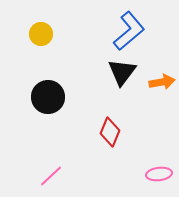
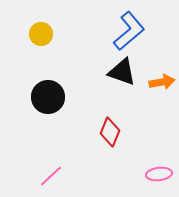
black triangle: rotated 48 degrees counterclockwise
